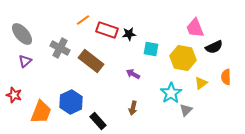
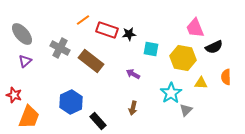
yellow triangle: rotated 40 degrees clockwise
orange trapezoid: moved 12 px left, 5 px down
